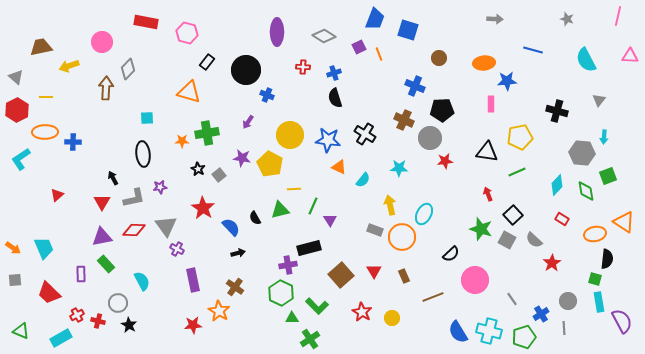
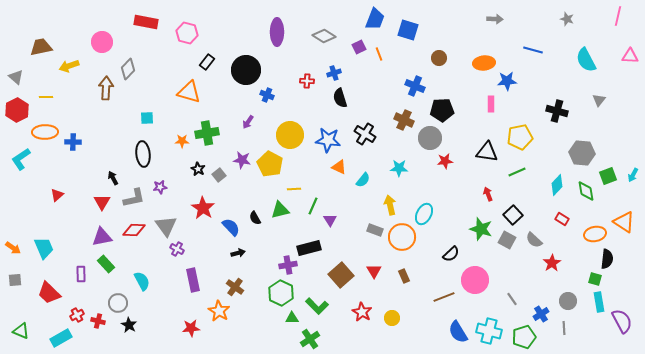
red cross at (303, 67): moved 4 px right, 14 px down
black semicircle at (335, 98): moved 5 px right
cyan arrow at (604, 137): moved 29 px right, 38 px down; rotated 24 degrees clockwise
purple star at (242, 158): moved 2 px down
brown line at (433, 297): moved 11 px right
red star at (193, 325): moved 2 px left, 3 px down
